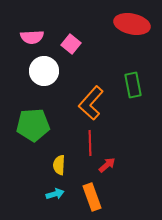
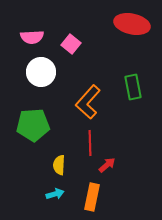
white circle: moved 3 px left, 1 px down
green rectangle: moved 2 px down
orange L-shape: moved 3 px left, 1 px up
orange rectangle: rotated 32 degrees clockwise
